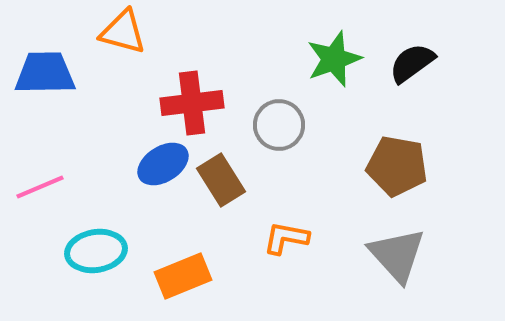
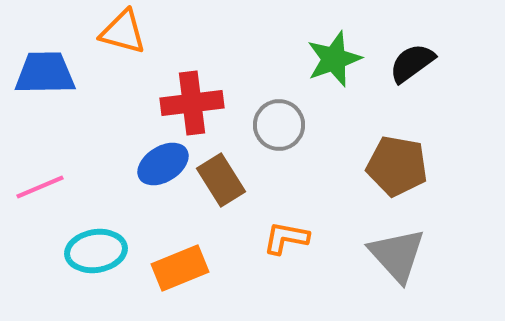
orange rectangle: moved 3 px left, 8 px up
